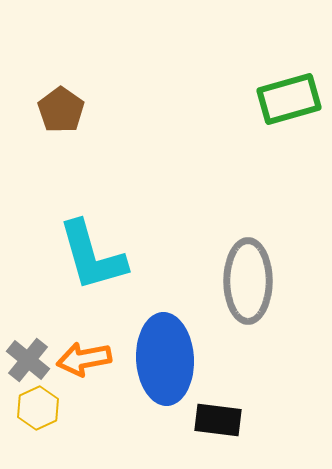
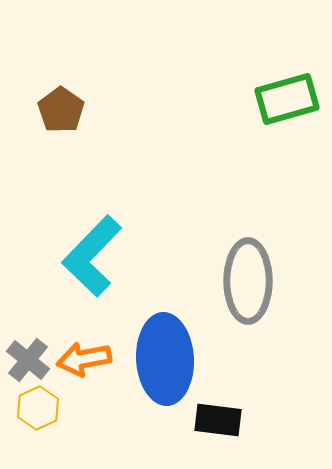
green rectangle: moved 2 px left
cyan L-shape: rotated 60 degrees clockwise
